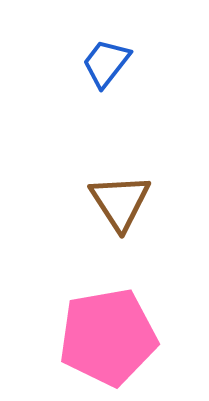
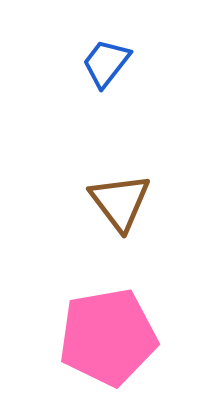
brown triangle: rotated 4 degrees counterclockwise
